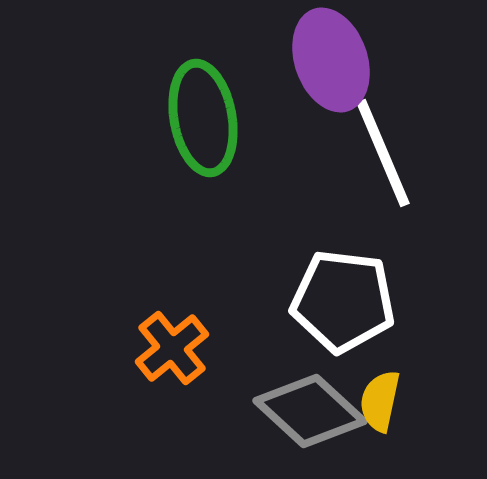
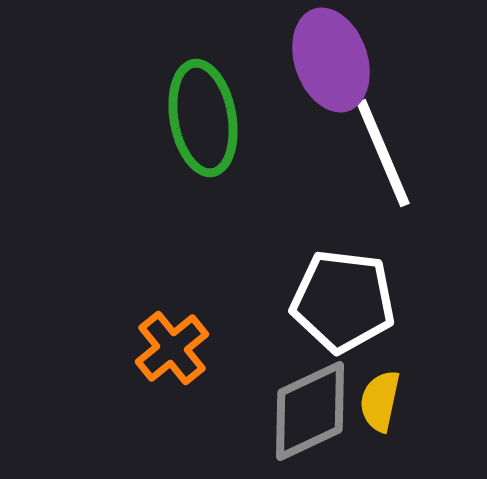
gray diamond: rotated 68 degrees counterclockwise
